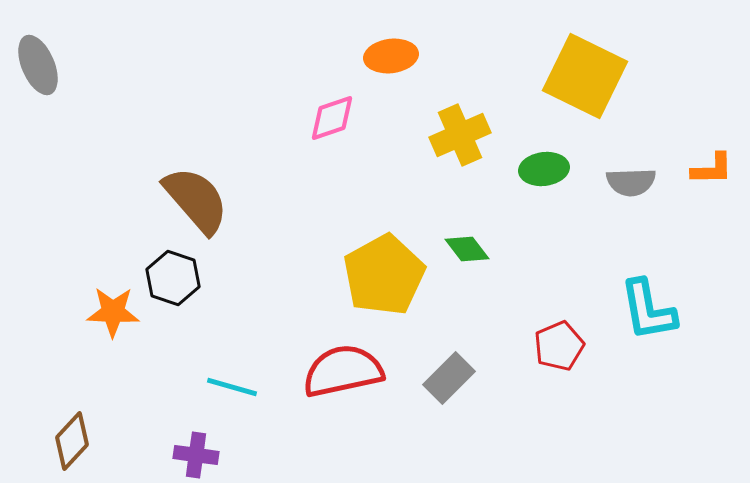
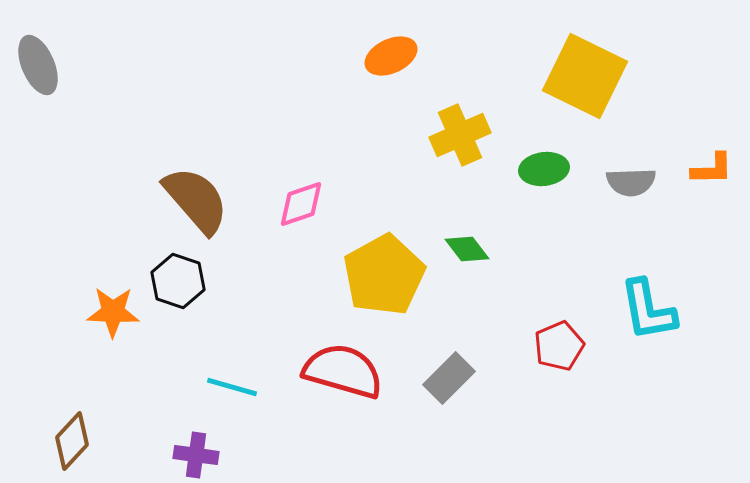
orange ellipse: rotated 18 degrees counterclockwise
pink diamond: moved 31 px left, 86 px down
black hexagon: moved 5 px right, 3 px down
red semicircle: rotated 28 degrees clockwise
